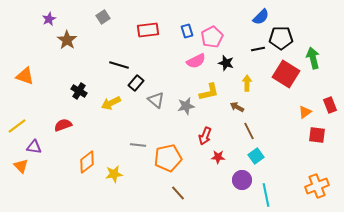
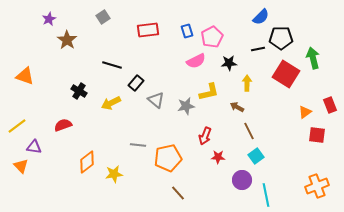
black star at (226, 63): moved 3 px right; rotated 21 degrees counterclockwise
black line at (119, 65): moved 7 px left
